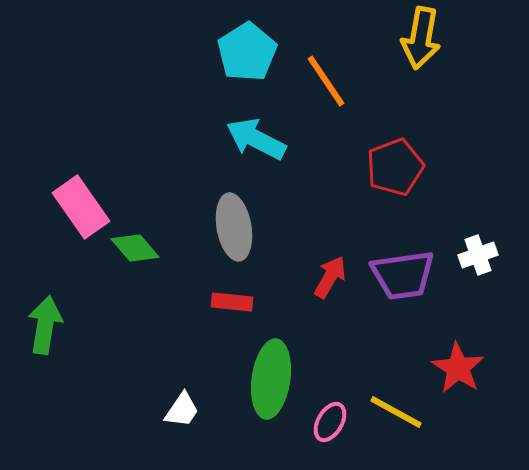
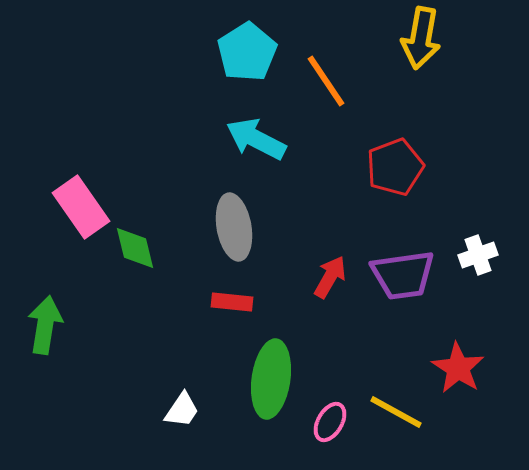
green diamond: rotated 27 degrees clockwise
